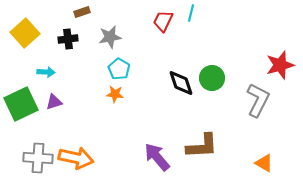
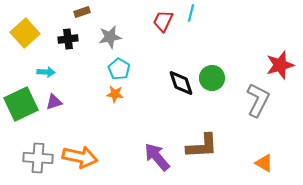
orange arrow: moved 4 px right, 1 px up
